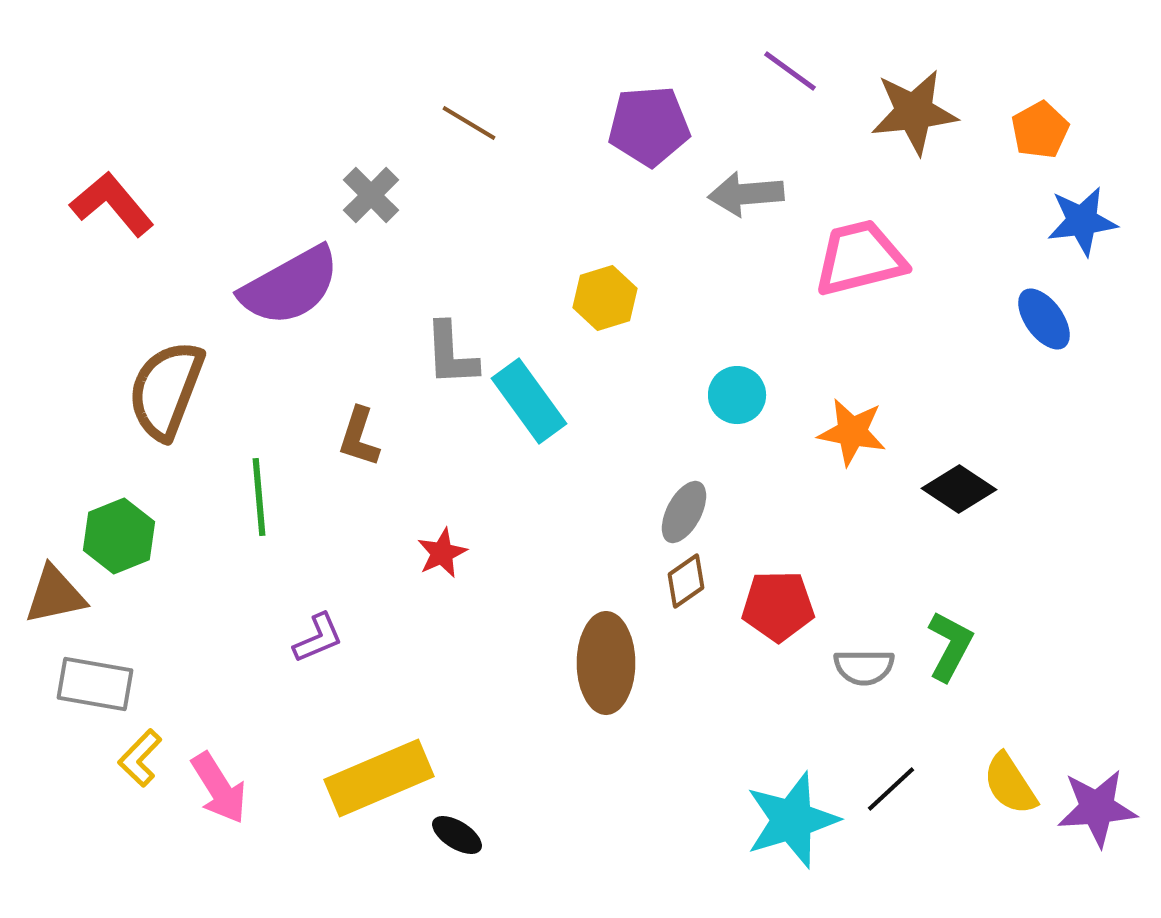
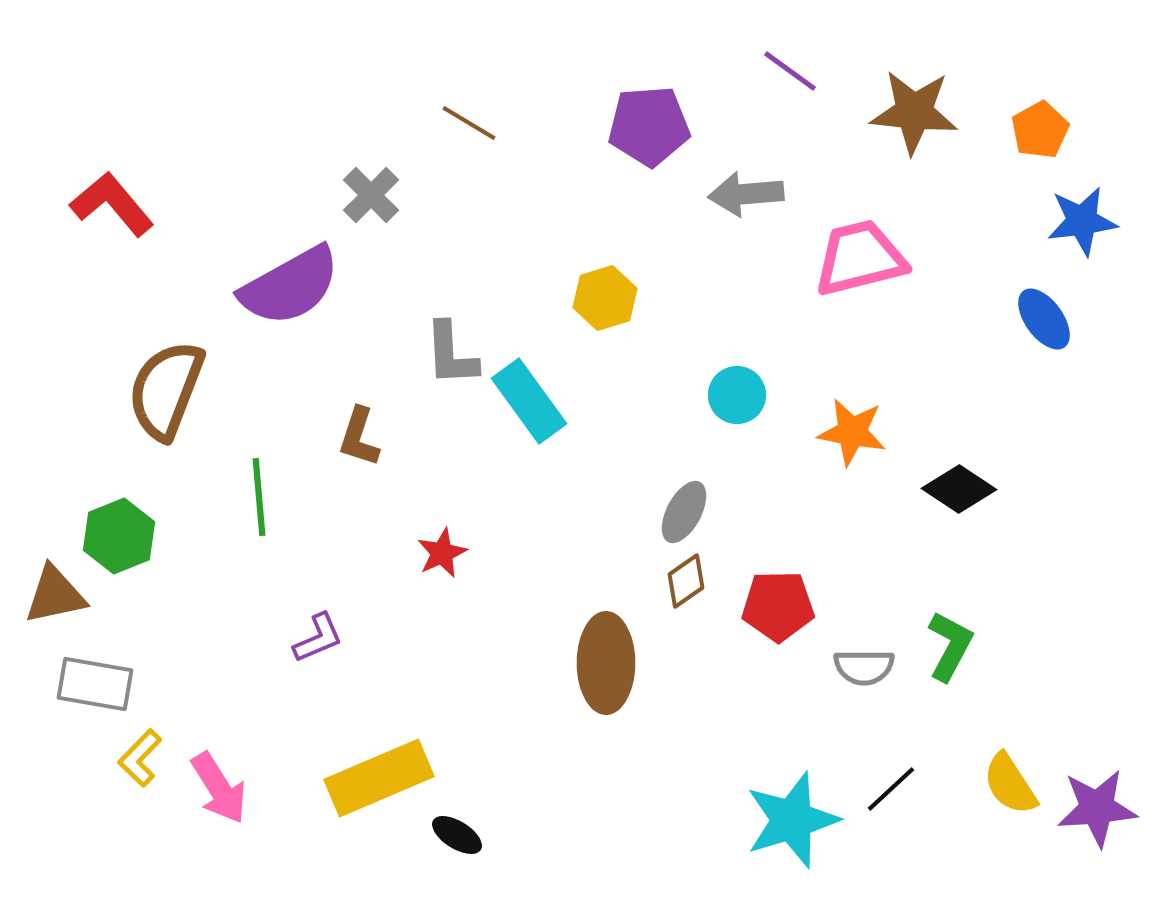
brown star: rotated 12 degrees clockwise
